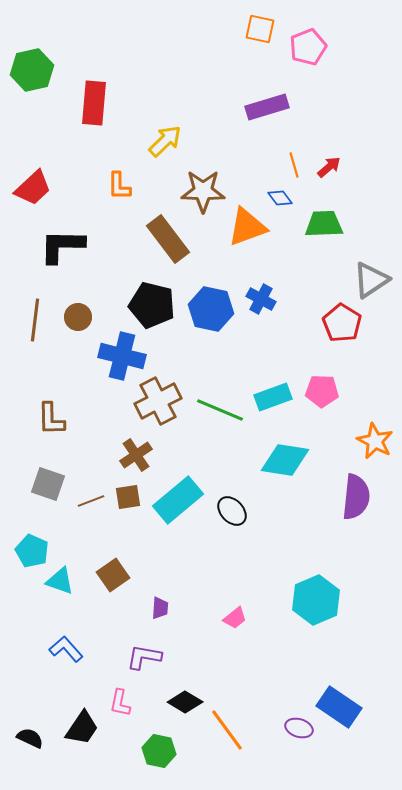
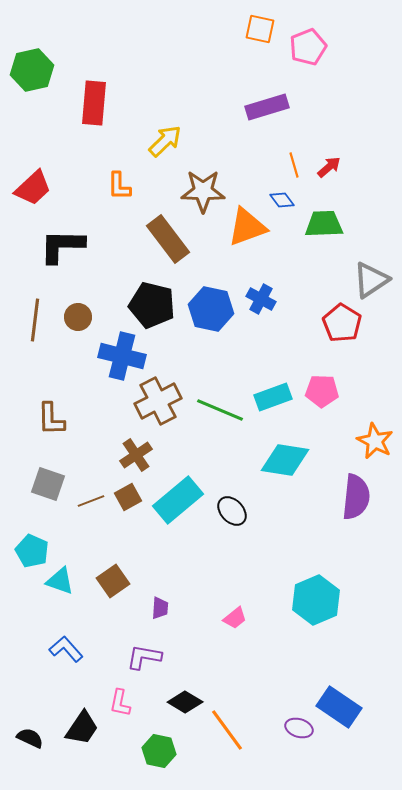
blue diamond at (280, 198): moved 2 px right, 2 px down
brown square at (128, 497): rotated 20 degrees counterclockwise
brown square at (113, 575): moved 6 px down
